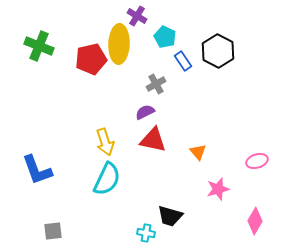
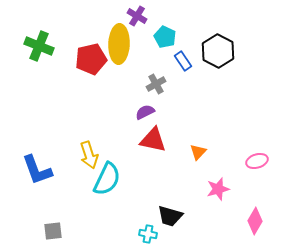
yellow arrow: moved 16 px left, 13 px down
orange triangle: rotated 24 degrees clockwise
cyan cross: moved 2 px right, 1 px down
